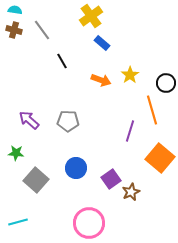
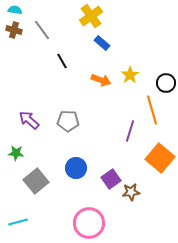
gray square: moved 1 px down; rotated 10 degrees clockwise
brown star: rotated 18 degrees clockwise
